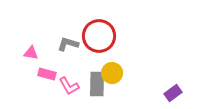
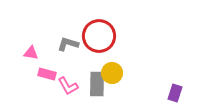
pink L-shape: moved 1 px left
purple rectangle: moved 2 px right; rotated 36 degrees counterclockwise
